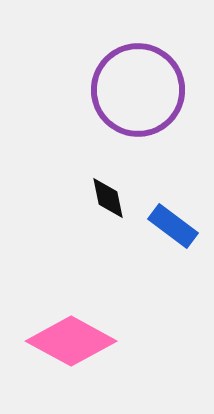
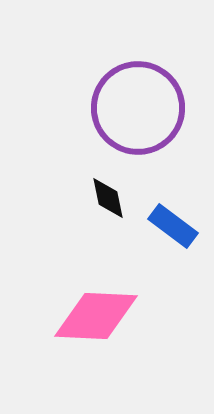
purple circle: moved 18 px down
pink diamond: moved 25 px right, 25 px up; rotated 26 degrees counterclockwise
